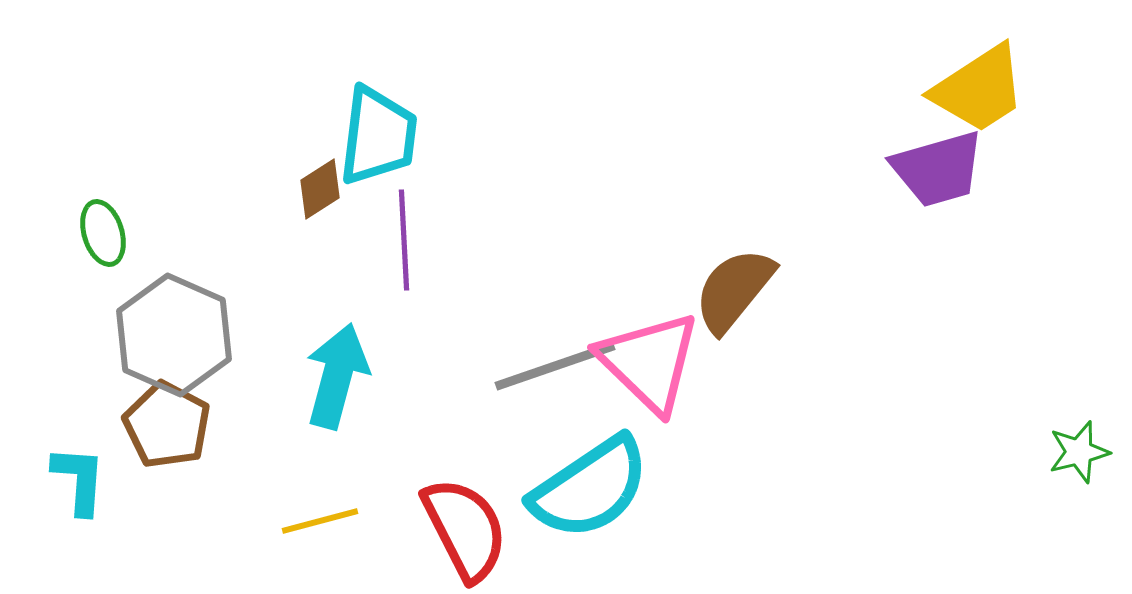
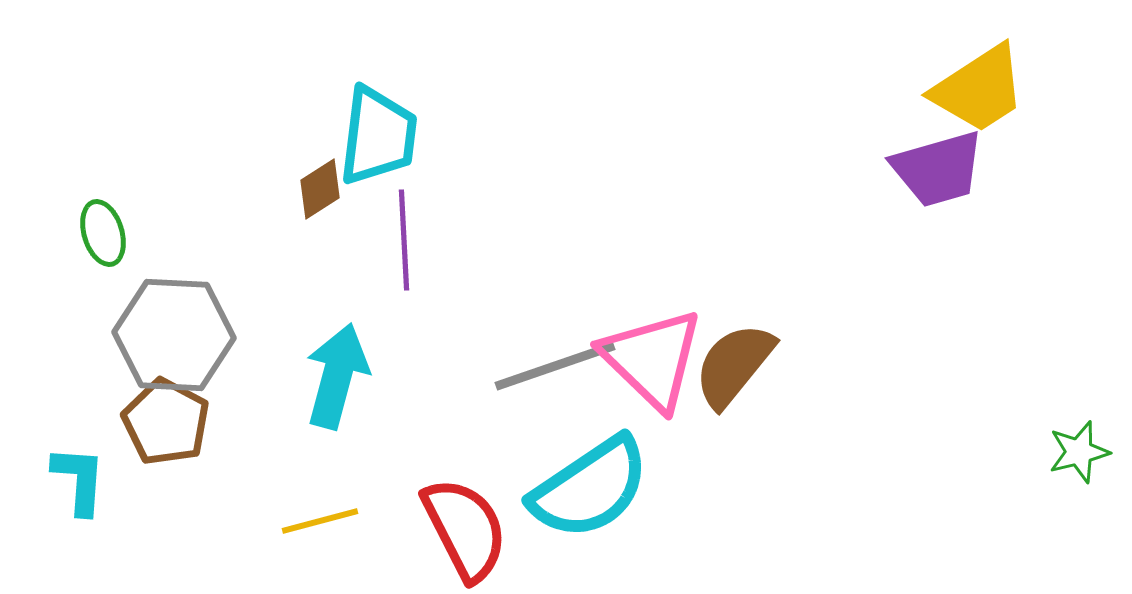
brown semicircle: moved 75 px down
gray hexagon: rotated 21 degrees counterclockwise
pink triangle: moved 3 px right, 3 px up
brown pentagon: moved 1 px left, 3 px up
